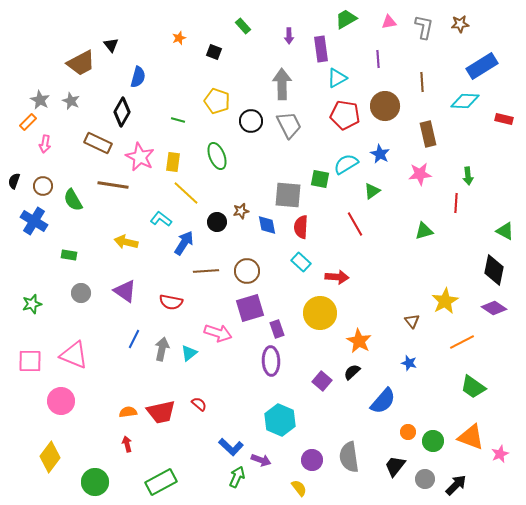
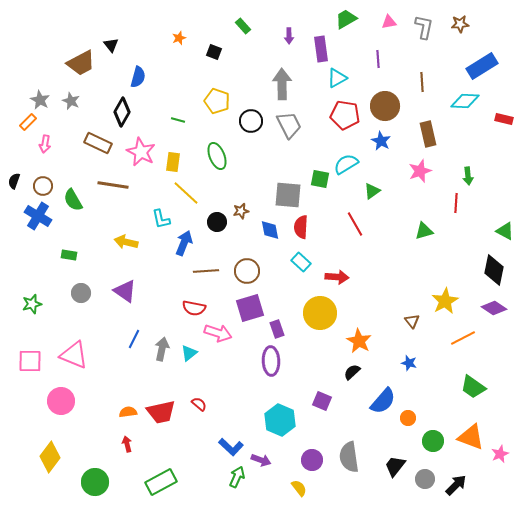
blue star at (380, 154): moved 1 px right, 13 px up
pink star at (140, 157): moved 1 px right, 5 px up
pink star at (420, 174): moved 3 px up; rotated 15 degrees counterclockwise
cyan L-shape at (161, 219): rotated 140 degrees counterclockwise
blue cross at (34, 221): moved 4 px right, 5 px up
blue diamond at (267, 225): moved 3 px right, 5 px down
blue arrow at (184, 243): rotated 10 degrees counterclockwise
red semicircle at (171, 302): moved 23 px right, 6 px down
orange line at (462, 342): moved 1 px right, 4 px up
purple square at (322, 381): moved 20 px down; rotated 18 degrees counterclockwise
orange circle at (408, 432): moved 14 px up
